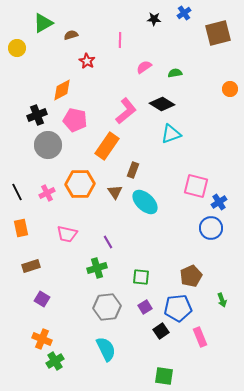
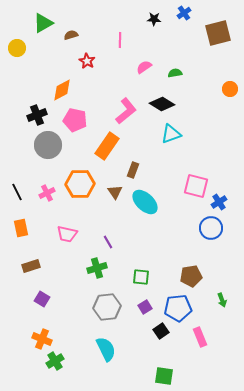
brown pentagon at (191, 276): rotated 15 degrees clockwise
